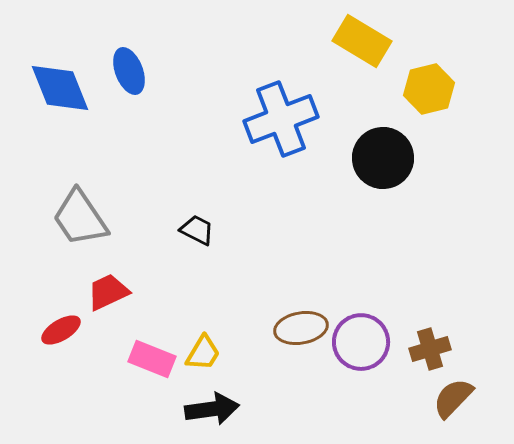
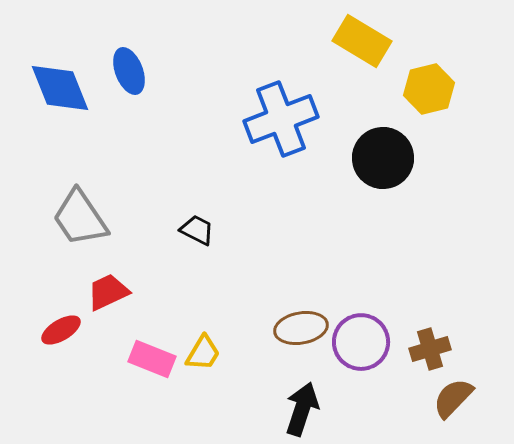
black arrow: moved 90 px right; rotated 64 degrees counterclockwise
